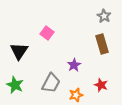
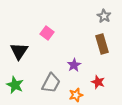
red star: moved 3 px left, 3 px up
